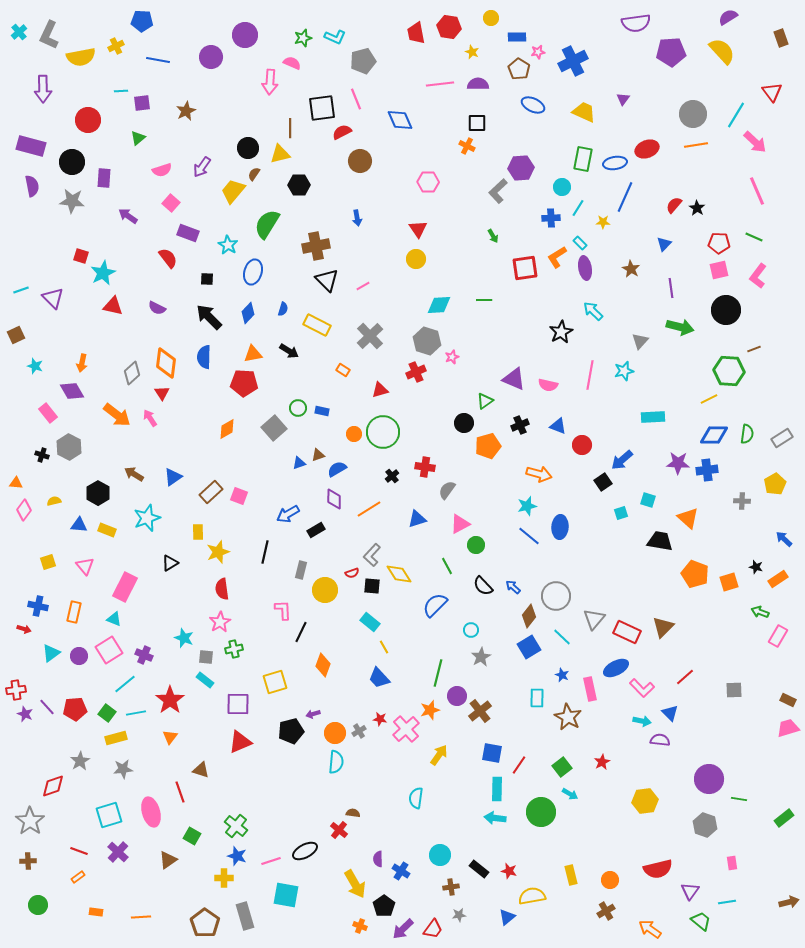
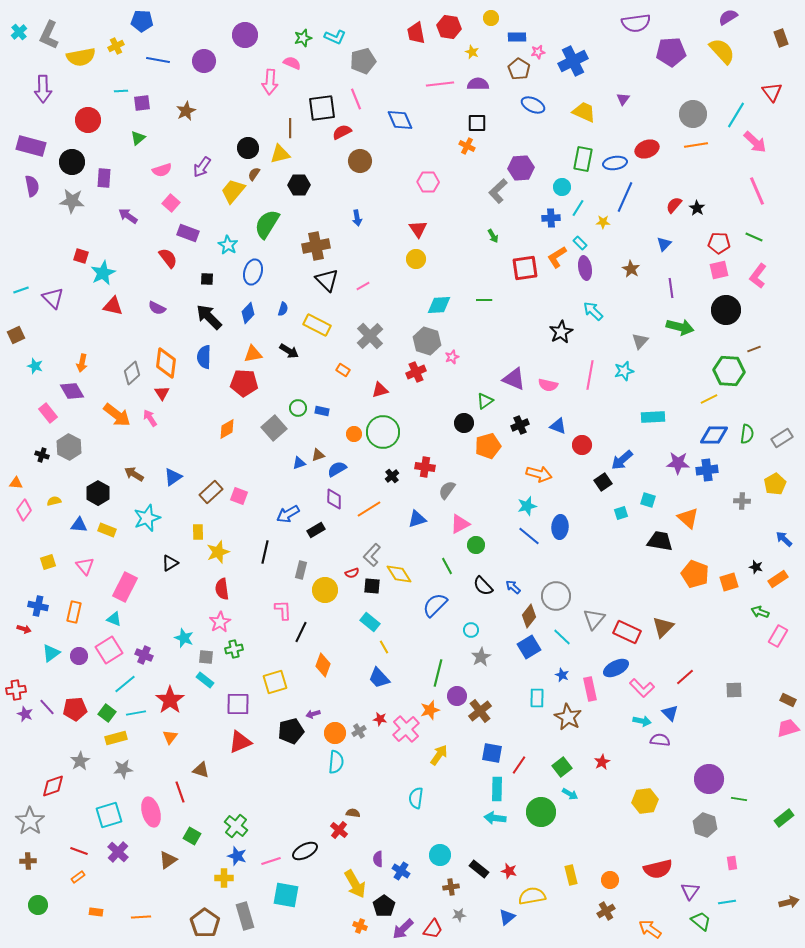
purple circle at (211, 57): moved 7 px left, 4 px down
